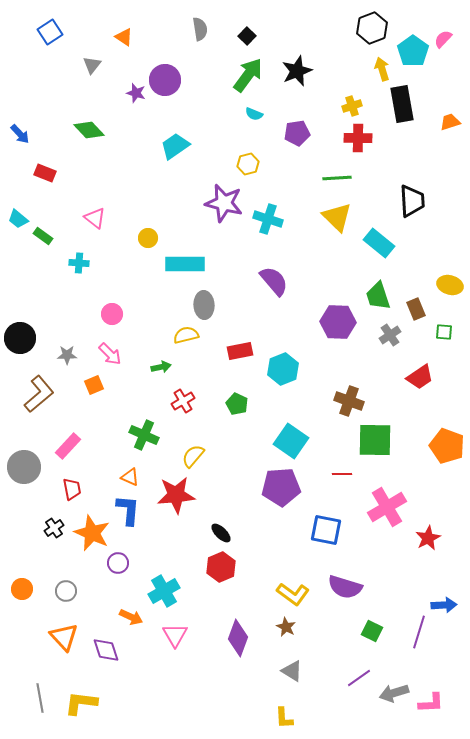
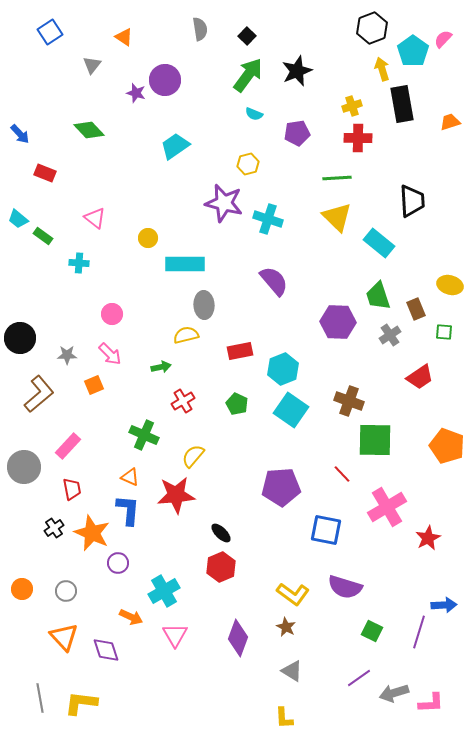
cyan square at (291, 441): moved 31 px up
red line at (342, 474): rotated 48 degrees clockwise
